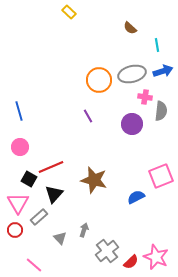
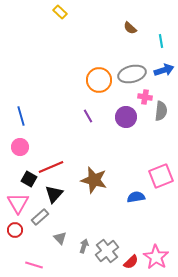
yellow rectangle: moved 9 px left
cyan line: moved 4 px right, 4 px up
blue arrow: moved 1 px right, 1 px up
blue line: moved 2 px right, 5 px down
purple circle: moved 6 px left, 7 px up
blue semicircle: rotated 18 degrees clockwise
gray rectangle: moved 1 px right
gray arrow: moved 16 px down
pink star: rotated 10 degrees clockwise
pink line: rotated 24 degrees counterclockwise
